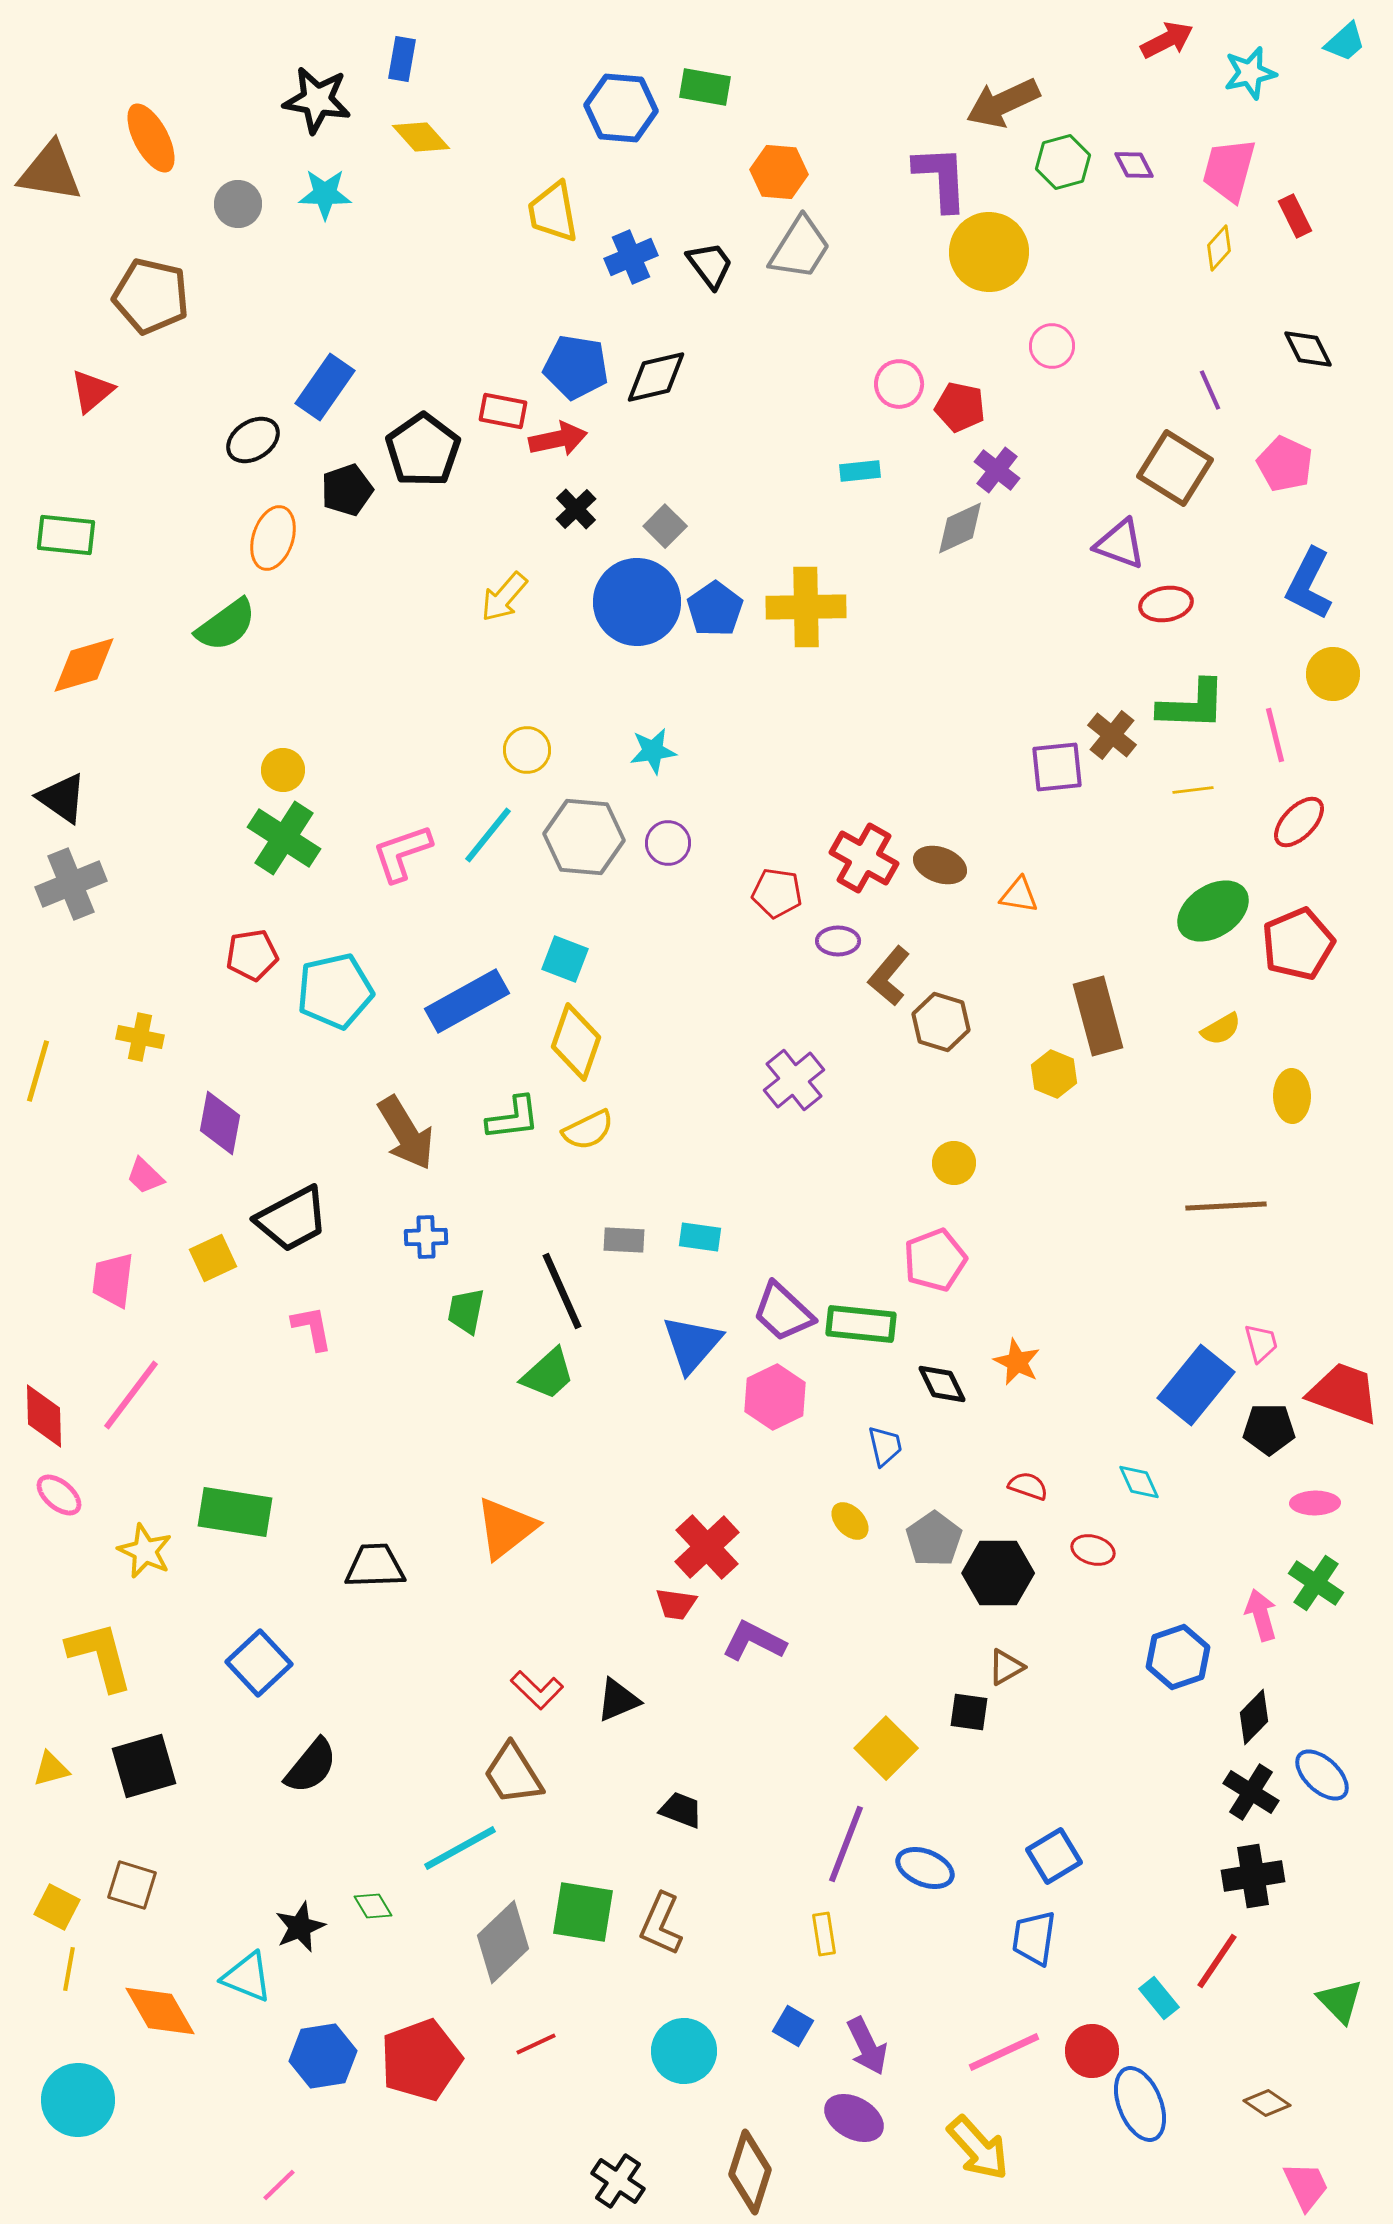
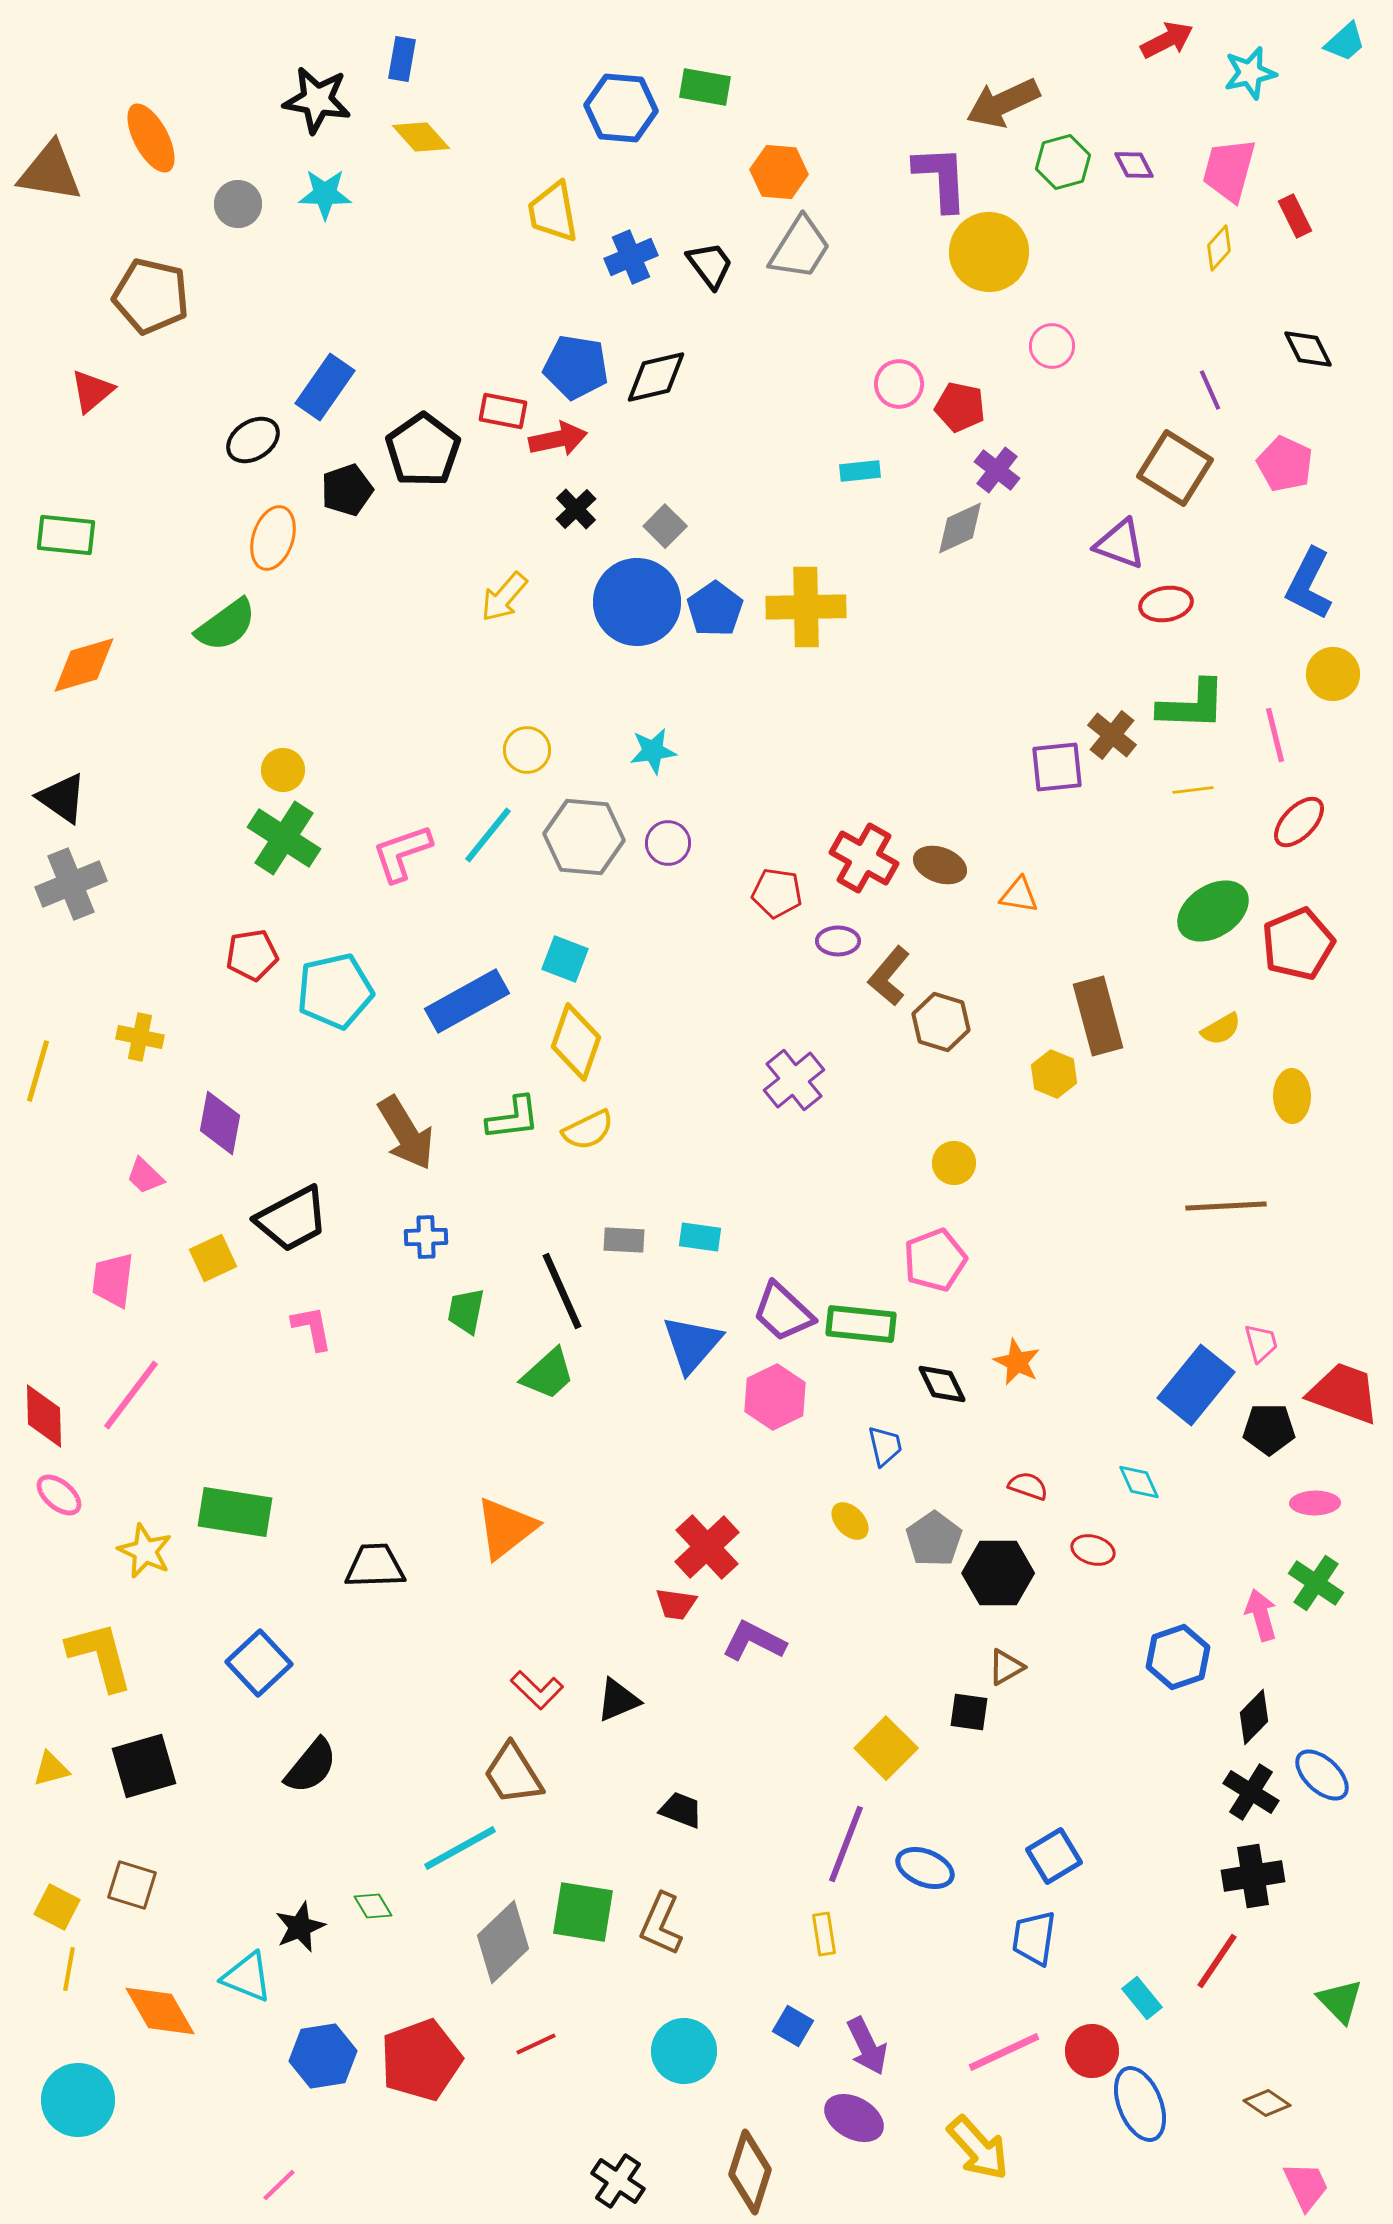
cyan rectangle at (1159, 1998): moved 17 px left
